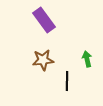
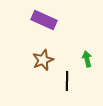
purple rectangle: rotated 30 degrees counterclockwise
brown star: rotated 15 degrees counterclockwise
